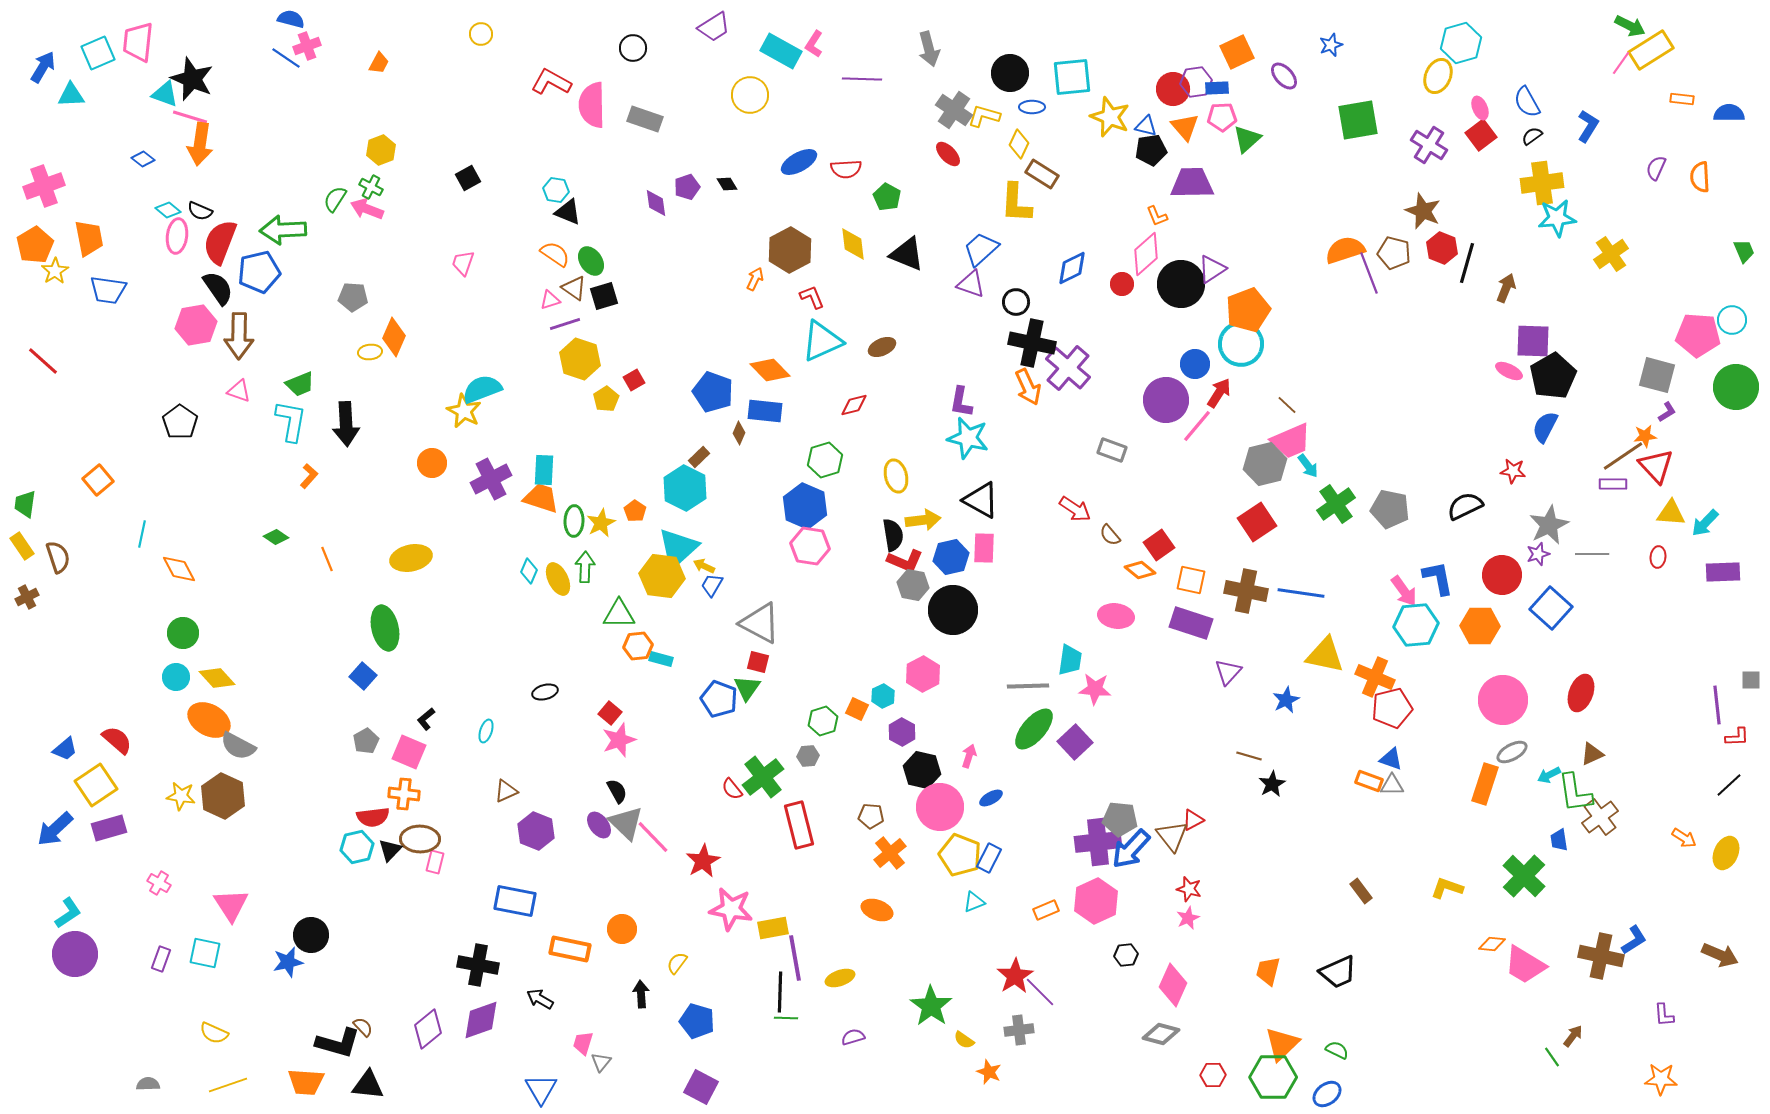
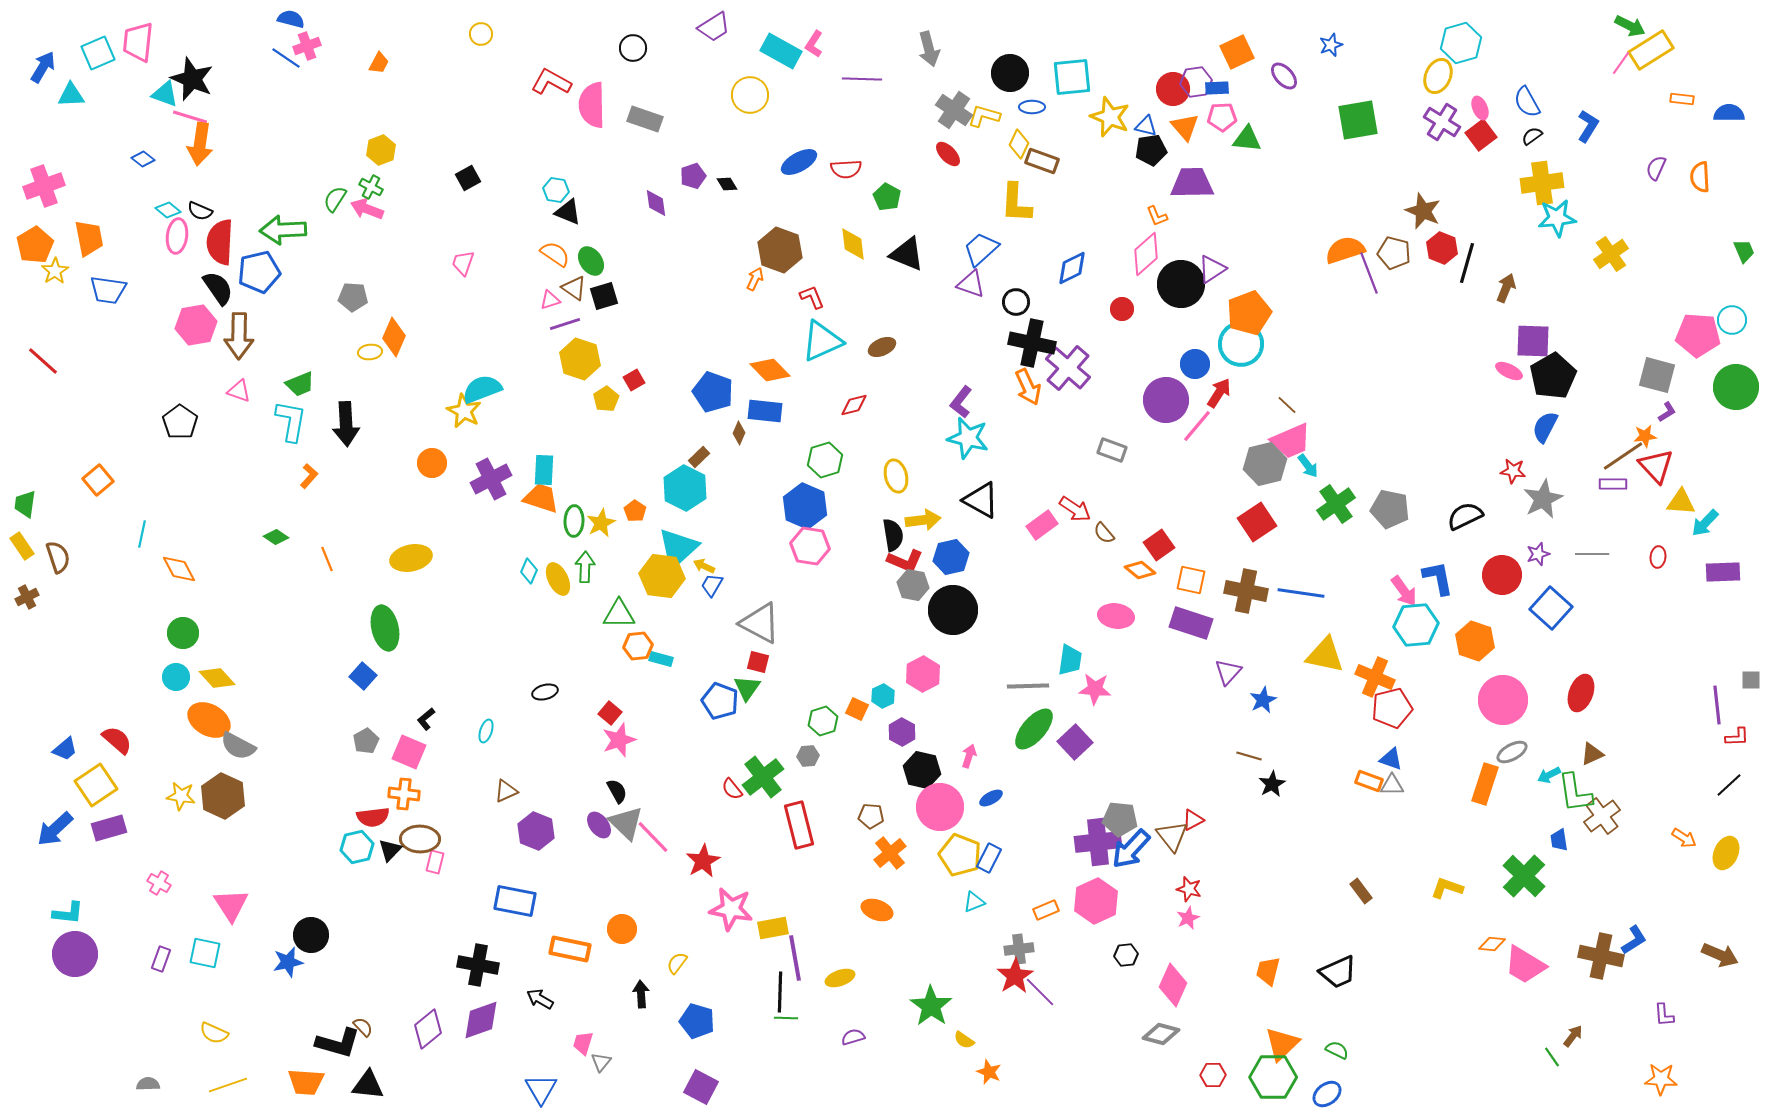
green triangle at (1247, 139): rotated 48 degrees clockwise
purple cross at (1429, 145): moved 13 px right, 23 px up
brown rectangle at (1042, 174): moved 13 px up; rotated 12 degrees counterclockwise
purple pentagon at (687, 187): moved 6 px right, 11 px up
red semicircle at (220, 242): rotated 18 degrees counterclockwise
brown hexagon at (790, 250): moved 10 px left; rotated 12 degrees counterclockwise
red circle at (1122, 284): moved 25 px down
orange pentagon at (1248, 310): moved 1 px right, 3 px down
purple L-shape at (961, 402): rotated 28 degrees clockwise
black semicircle at (1465, 506): moved 10 px down
yellow triangle at (1671, 513): moved 10 px right, 11 px up
gray star at (1549, 525): moved 6 px left, 26 px up
brown semicircle at (1110, 535): moved 6 px left, 2 px up
pink rectangle at (984, 548): moved 58 px right, 23 px up; rotated 52 degrees clockwise
orange hexagon at (1480, 626): moved 5 px left, 15 px down; rotated 18 degrees clockwise
blue pentagon at (719, 699): moved 1 px right, 2 px down
blue star at (1286, 700): moved 23 px left
brown cross at (1600, 817): moved 2 px right, 1 px up
cyan L-shape at (68, 913): rotated 40 degrees clockwise
gray cross at (1019, 1030): moved 81 px up
